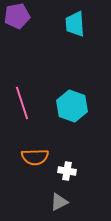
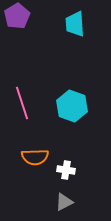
purple pentagon: rotated 20 degrees counterclockwise
white cross: moved 1 px left, 1 px up
gray triangle: moved 5 px right
